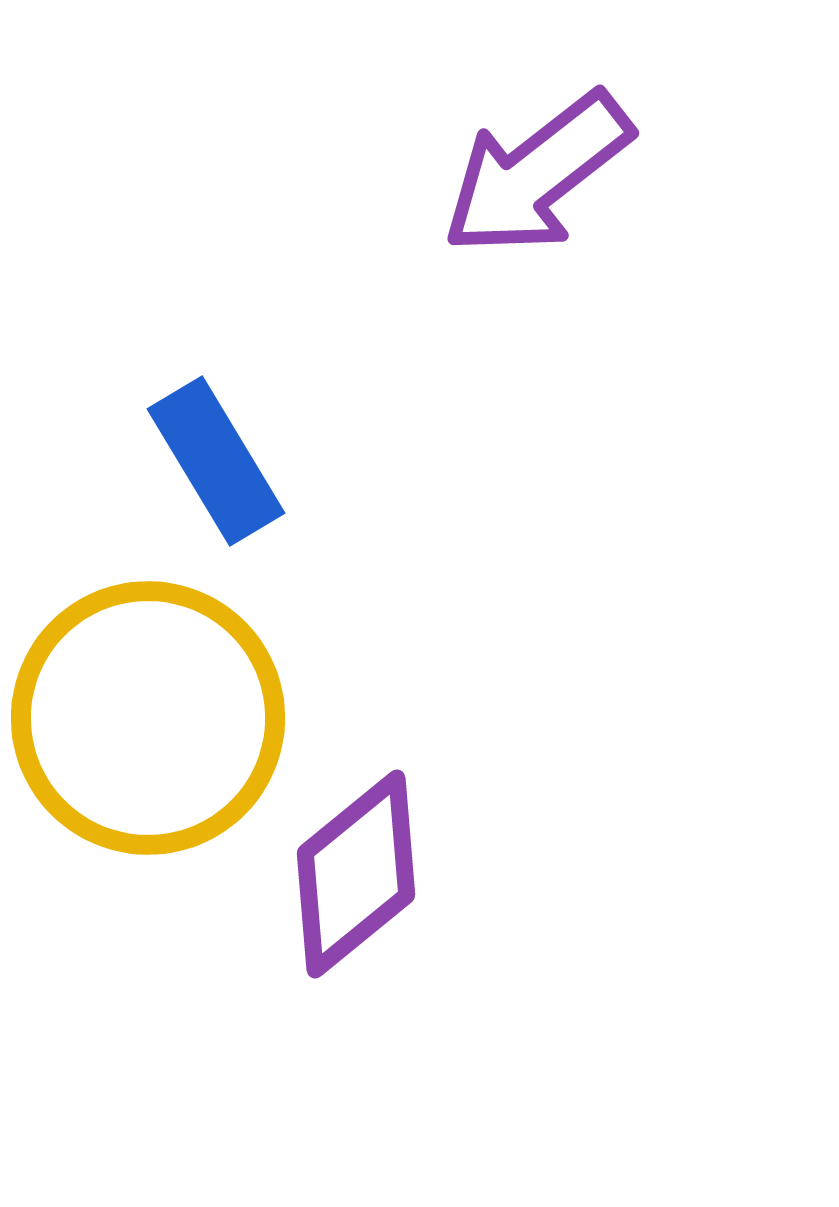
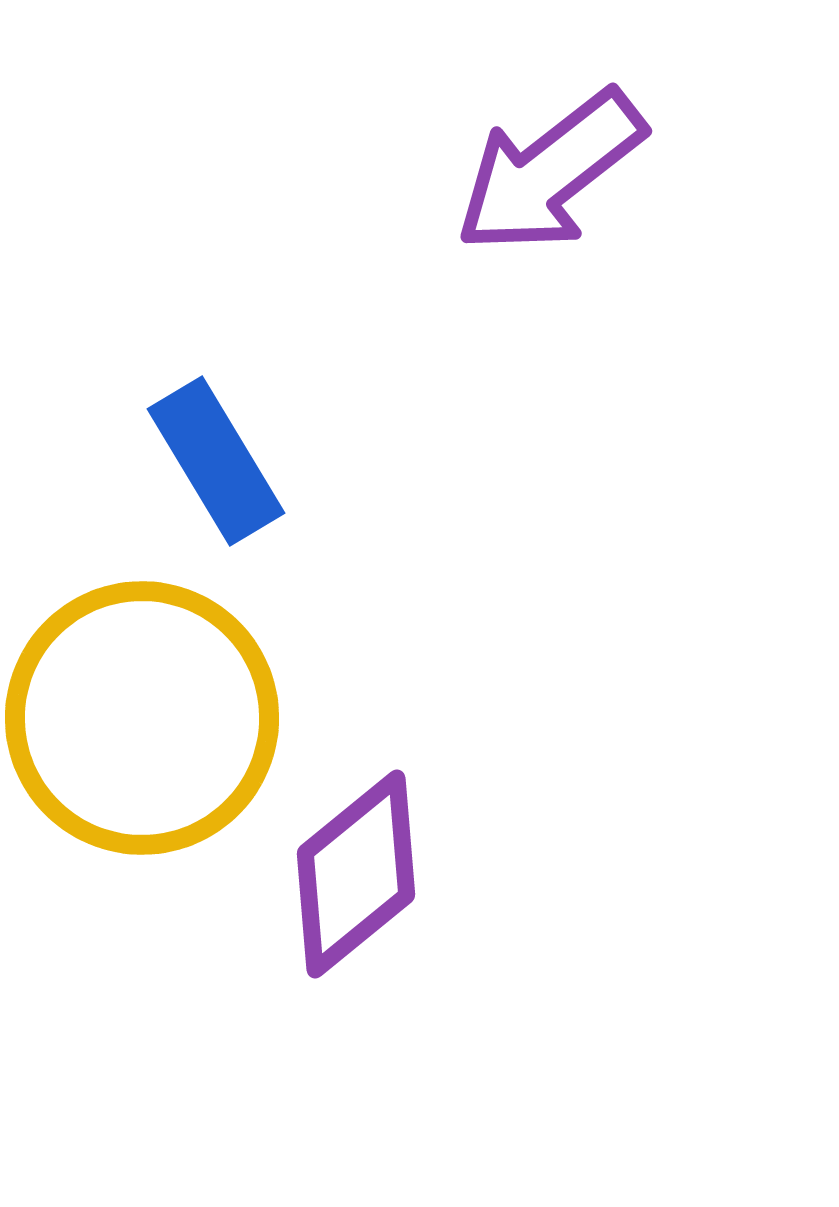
purple arrow: moved 13 px right, 2 px up
yellow circle: moved 6 px left
